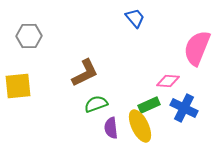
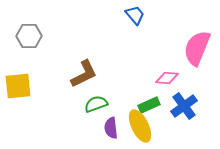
blue trapezoid: moved 3 px up
brown L-shape: moved 1 px left, 1 px down
pink diamond: moved 1 px left, 3 px up
blue cross: moved 2 px up; rotated 28 degrees clockwise
